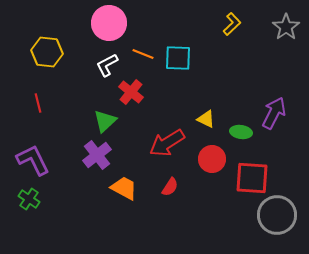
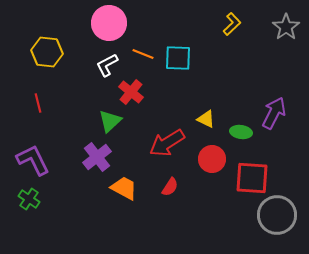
green triangle: moved 5 px right
purple cross: moved 2 px down
